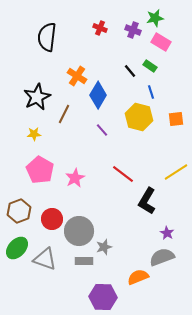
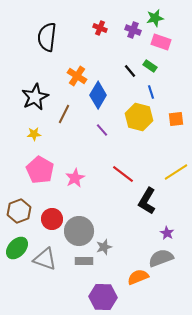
pink rectangle: rotated 12 degrees counterclockwise
black star: moved 2 px left
gray semicircle: moved 1 px left, 1 px down
